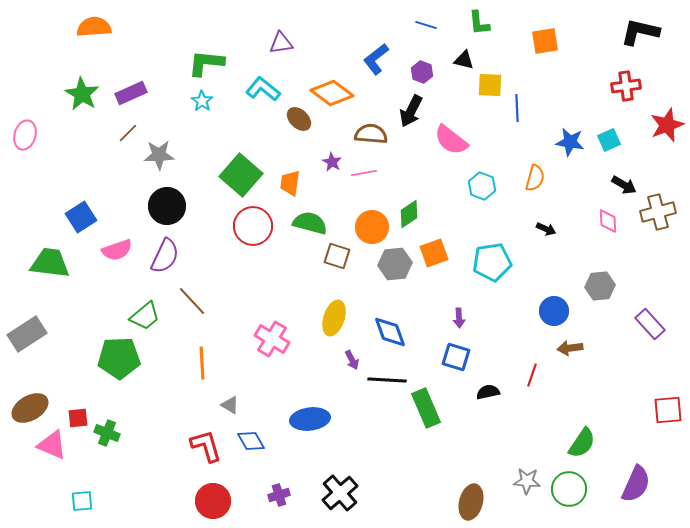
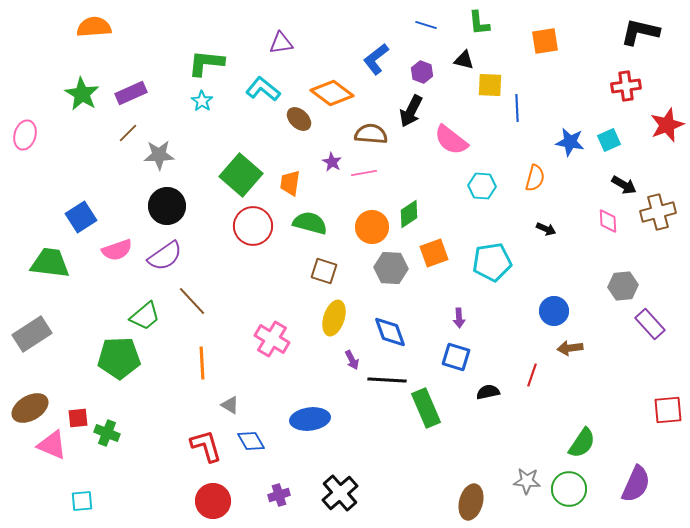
cyan hexagon at (482, 186): rotated 16 degrees counterclockwise
purple semicircle at (165, 256): rotated 30 degrees clockwise
brown square at (337, 256): moved 13 px left, 15 px down
gray hexagon at (395, 264): moved 4 px left, 4 px down; rotated 8 degrees clockwise
gray hexagon at (600, 286): moved 23 px right
gray rectangle at (27, 334): moved 5 px right
